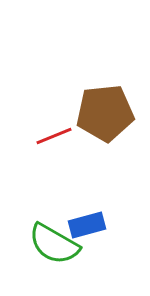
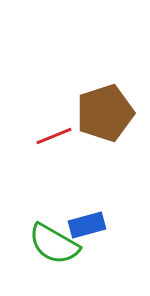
brown pentagon: rotated 12 degrees counterclockwise
